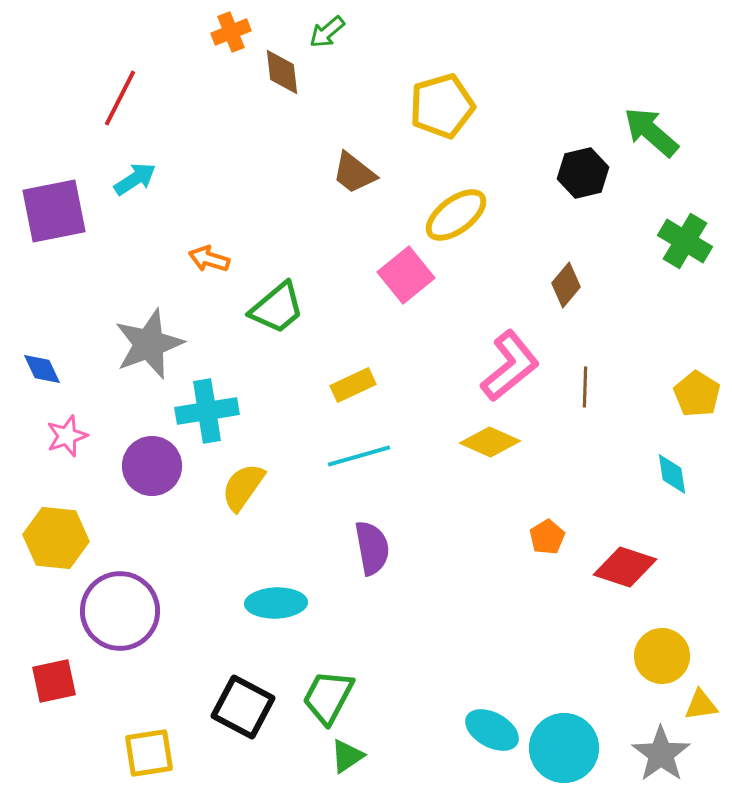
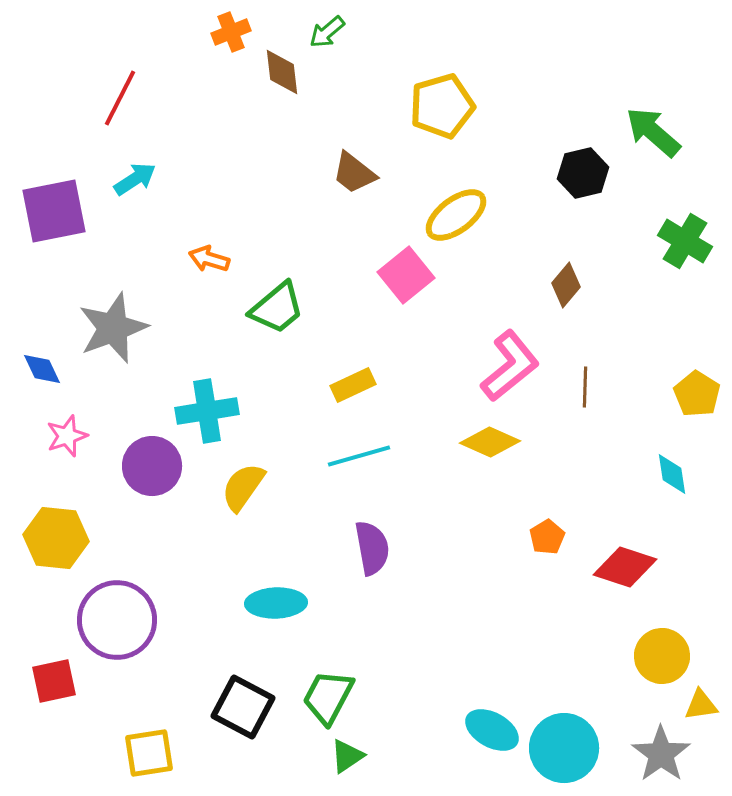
green arrow at (651, 132): moved 2 px right
gray star at (149, 344): moved 36 px left, 16 px up
purple circle at (120, 611): moved 3 px left, 9 px down
